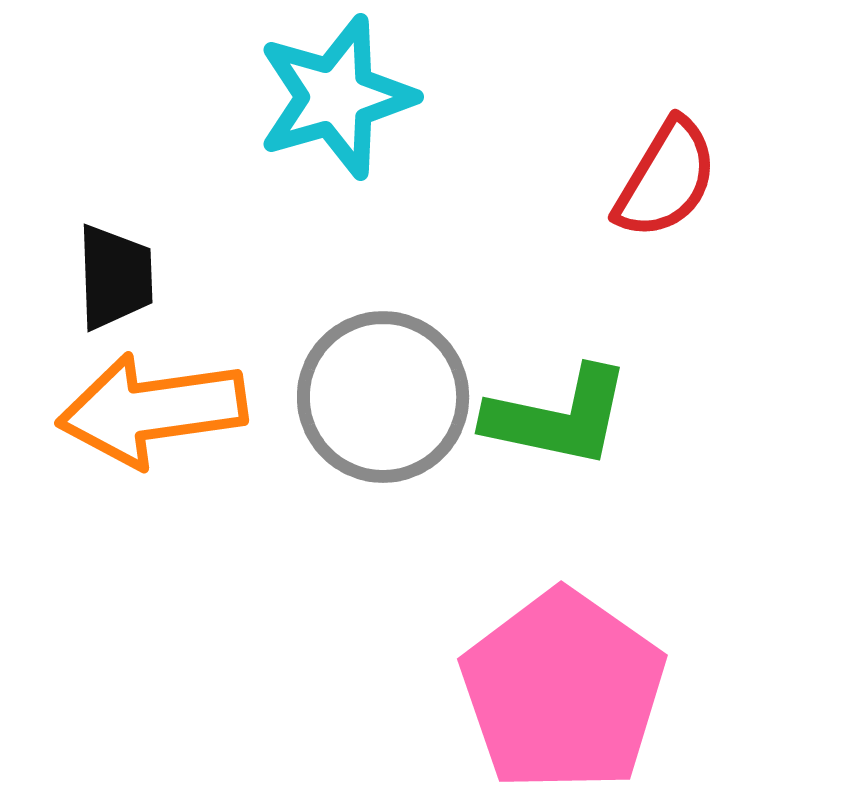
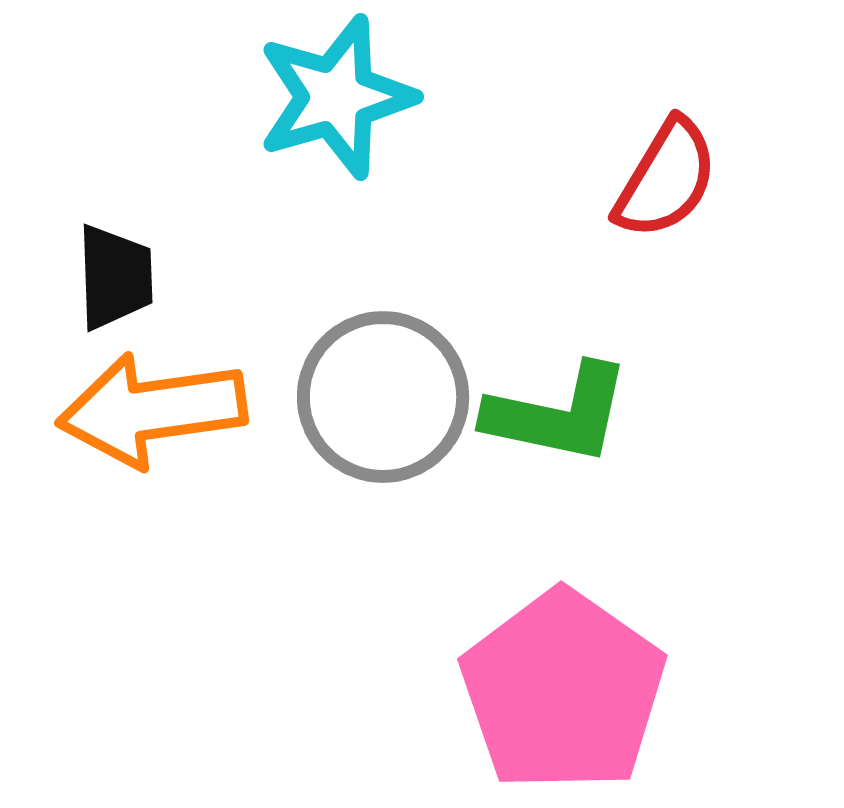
green L-shape: moved 3 px up
